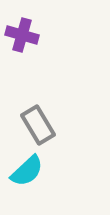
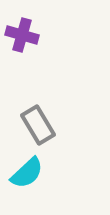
cyan semicircle: moved 2 px down
